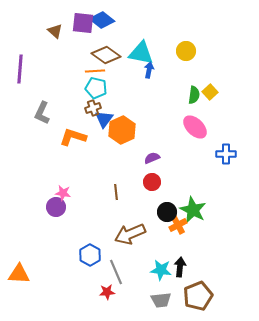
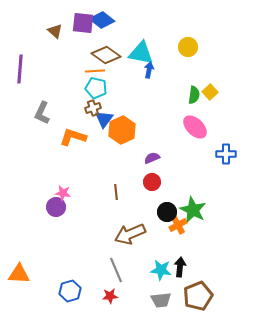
yellow circle: moved 2 px right, 4 px up
blue hexagon: moved 20 px left, 36 px down; rotated 15 degrees clockwise
gray line: moved 2 px up
red star: moved 3 px right, 4 px down
